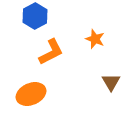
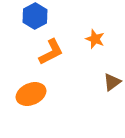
brown triangle: moved 1 px right; rotated 24 degrees clockwise
